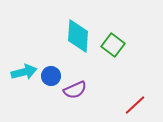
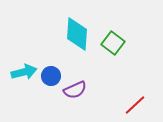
cyan diamond: moved 1 px left, 2 px up
green square: moved 2 px up
